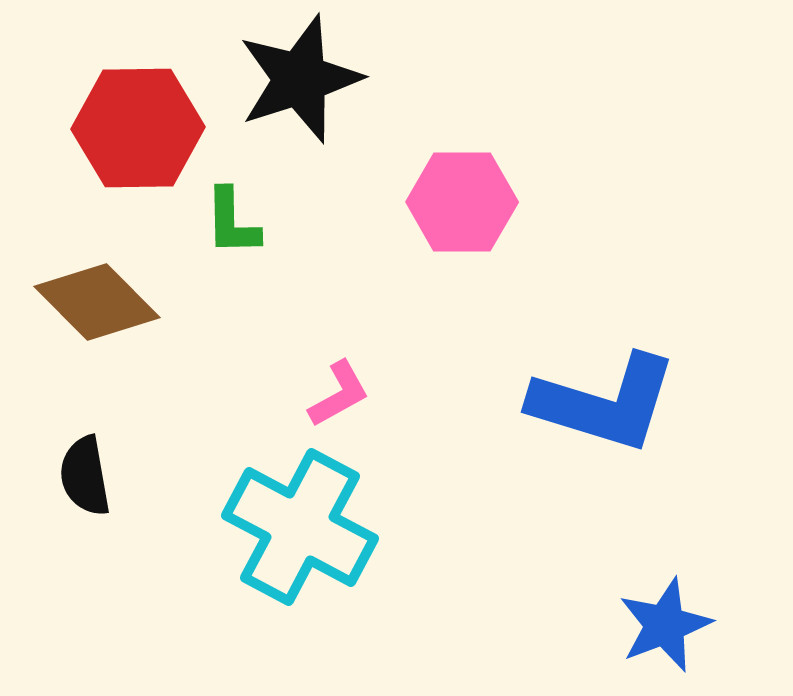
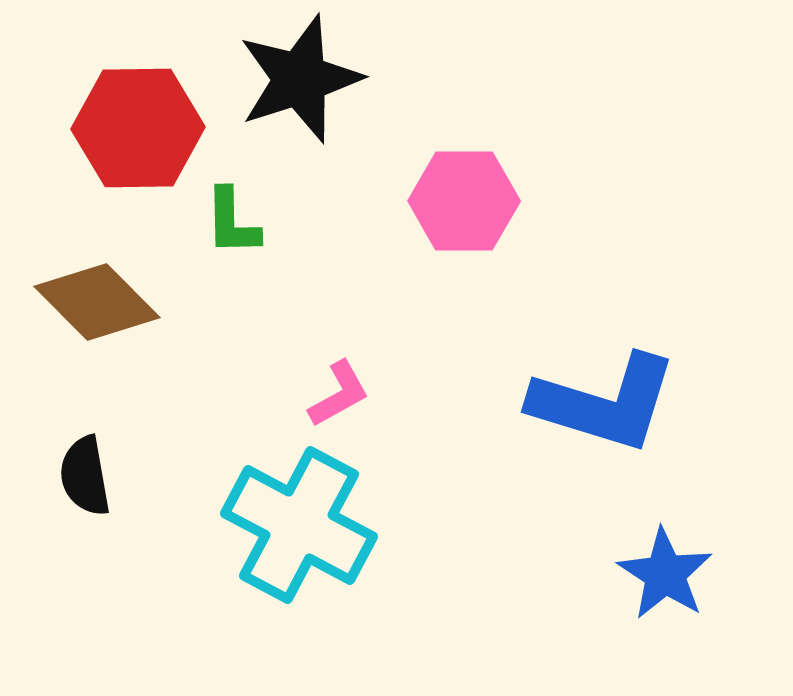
pink hexagon: moved 2 px right, 1 px up
cyan cross: moved 1 px left, 2 px up
blue star: moved 51 px up; rotated 18 degrees counterclockwise
